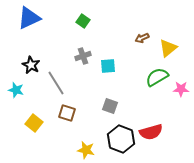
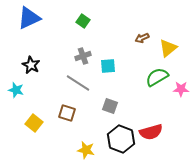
gray line: moved 22 px right; rotated 25 degrees counterclockwise
